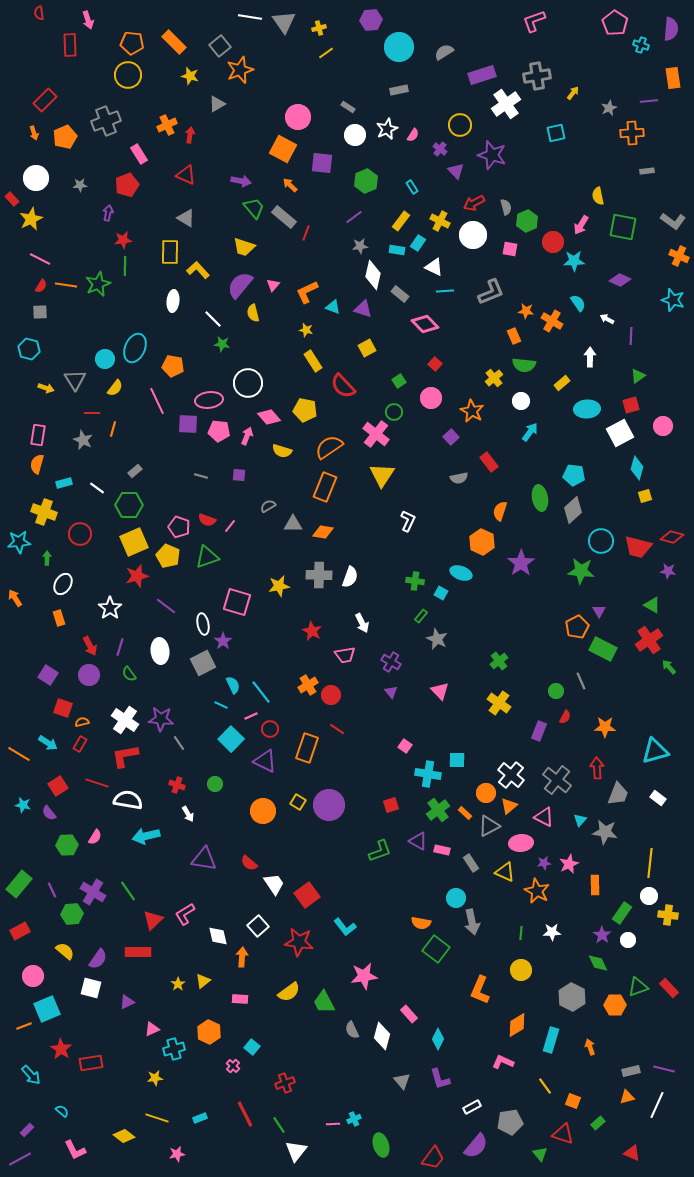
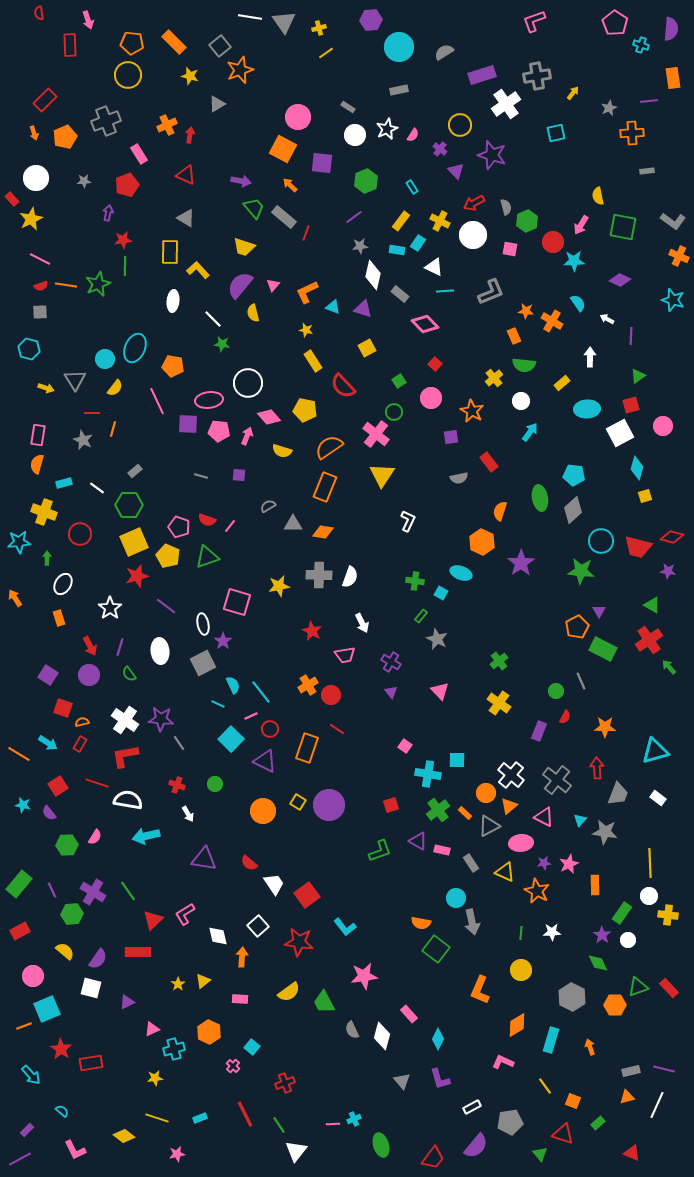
gray star at (80, 185): moved 4 px right, 4 px up
red semicircle at (41, 286): rotated 40 degrees clockwise
purple square at (451, 437): rotated 35 degrees clockwise
cyan line at (221, 705): moved 3 px left, 1 px up
yellow line at (650, 863): rotated 8 degrees counterclockwise
